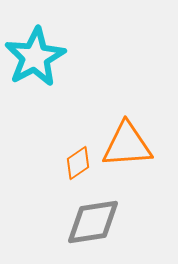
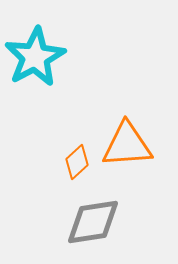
orange diamond: moved 1 px left, 1 px up; rotated 8 degrees counterclockwise
